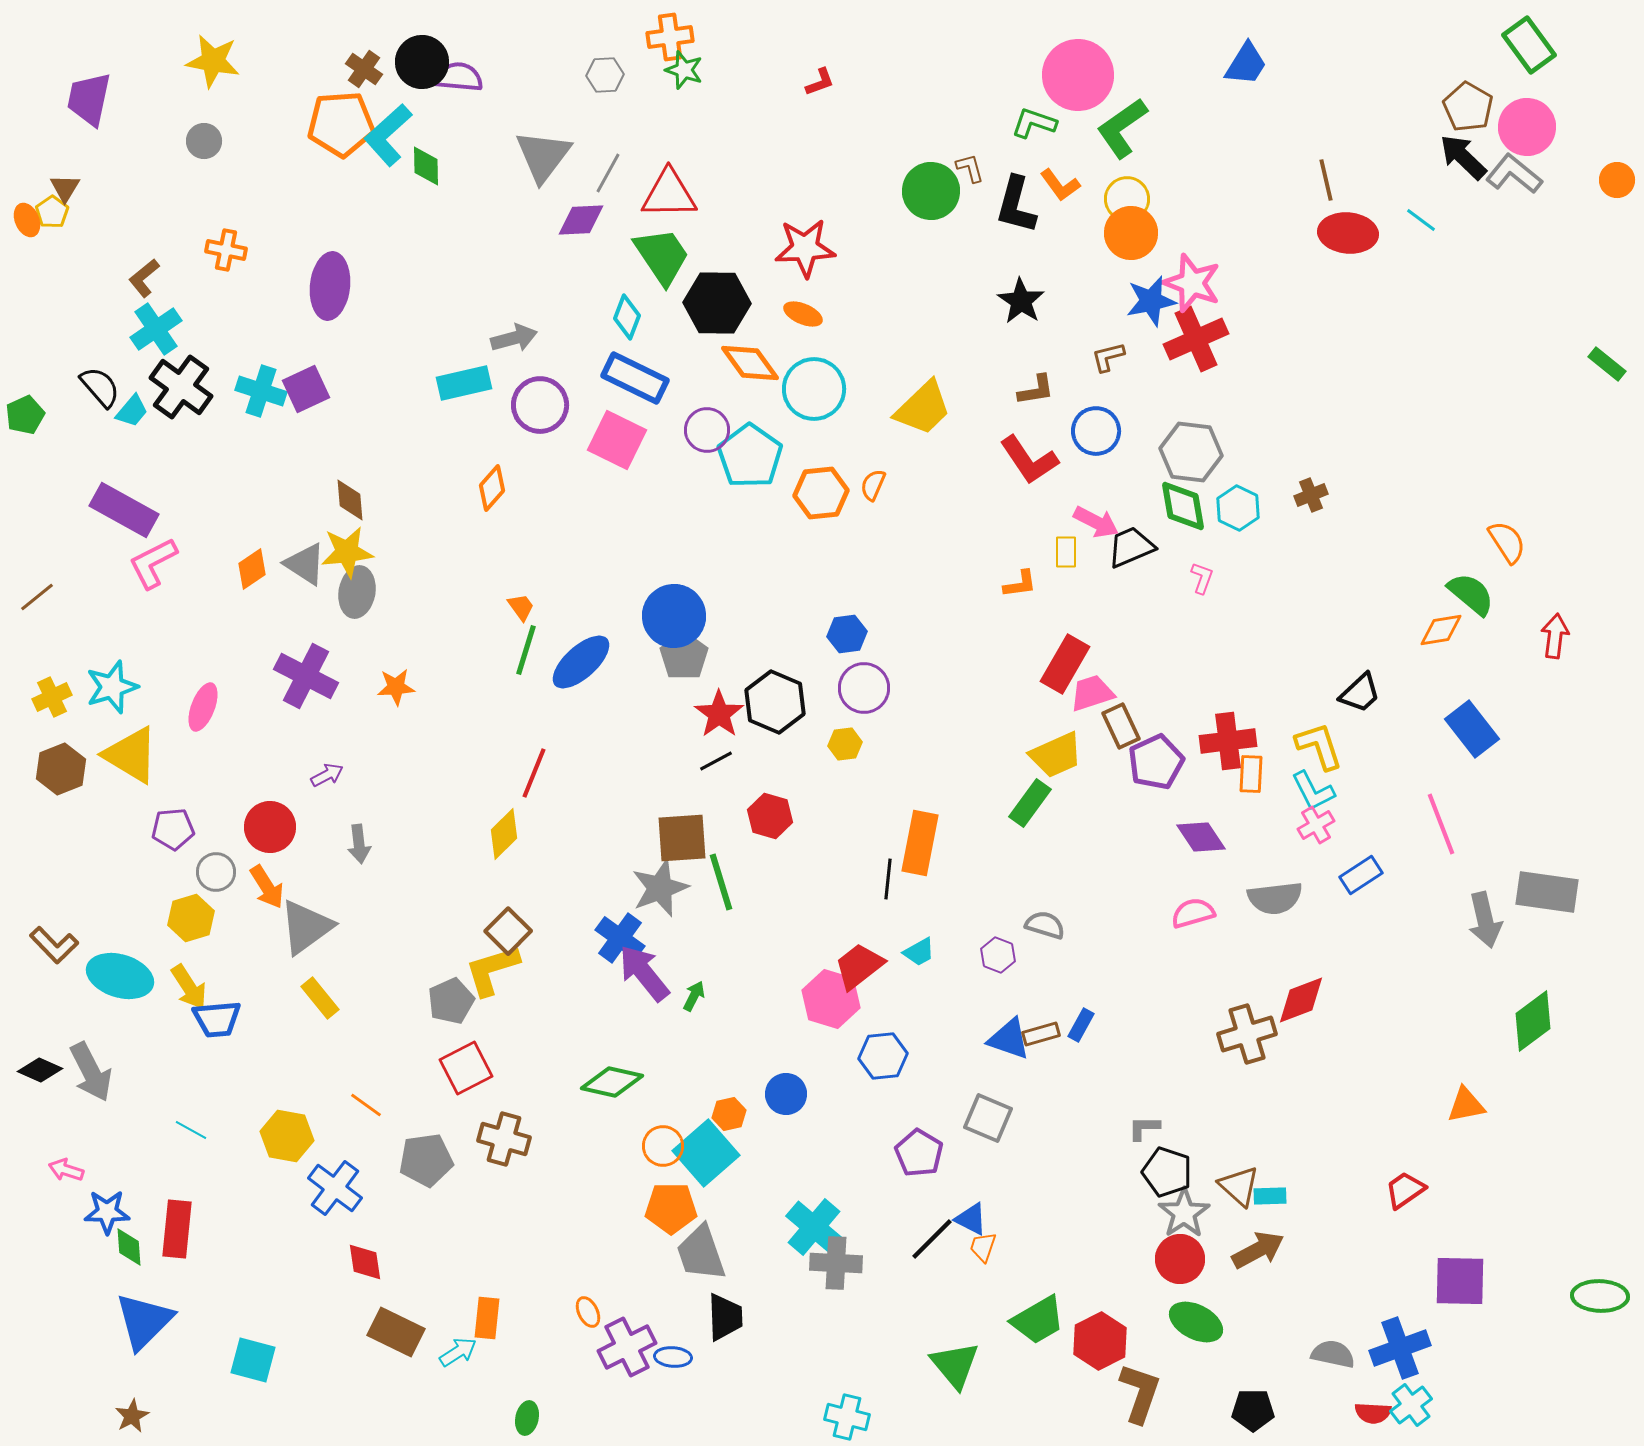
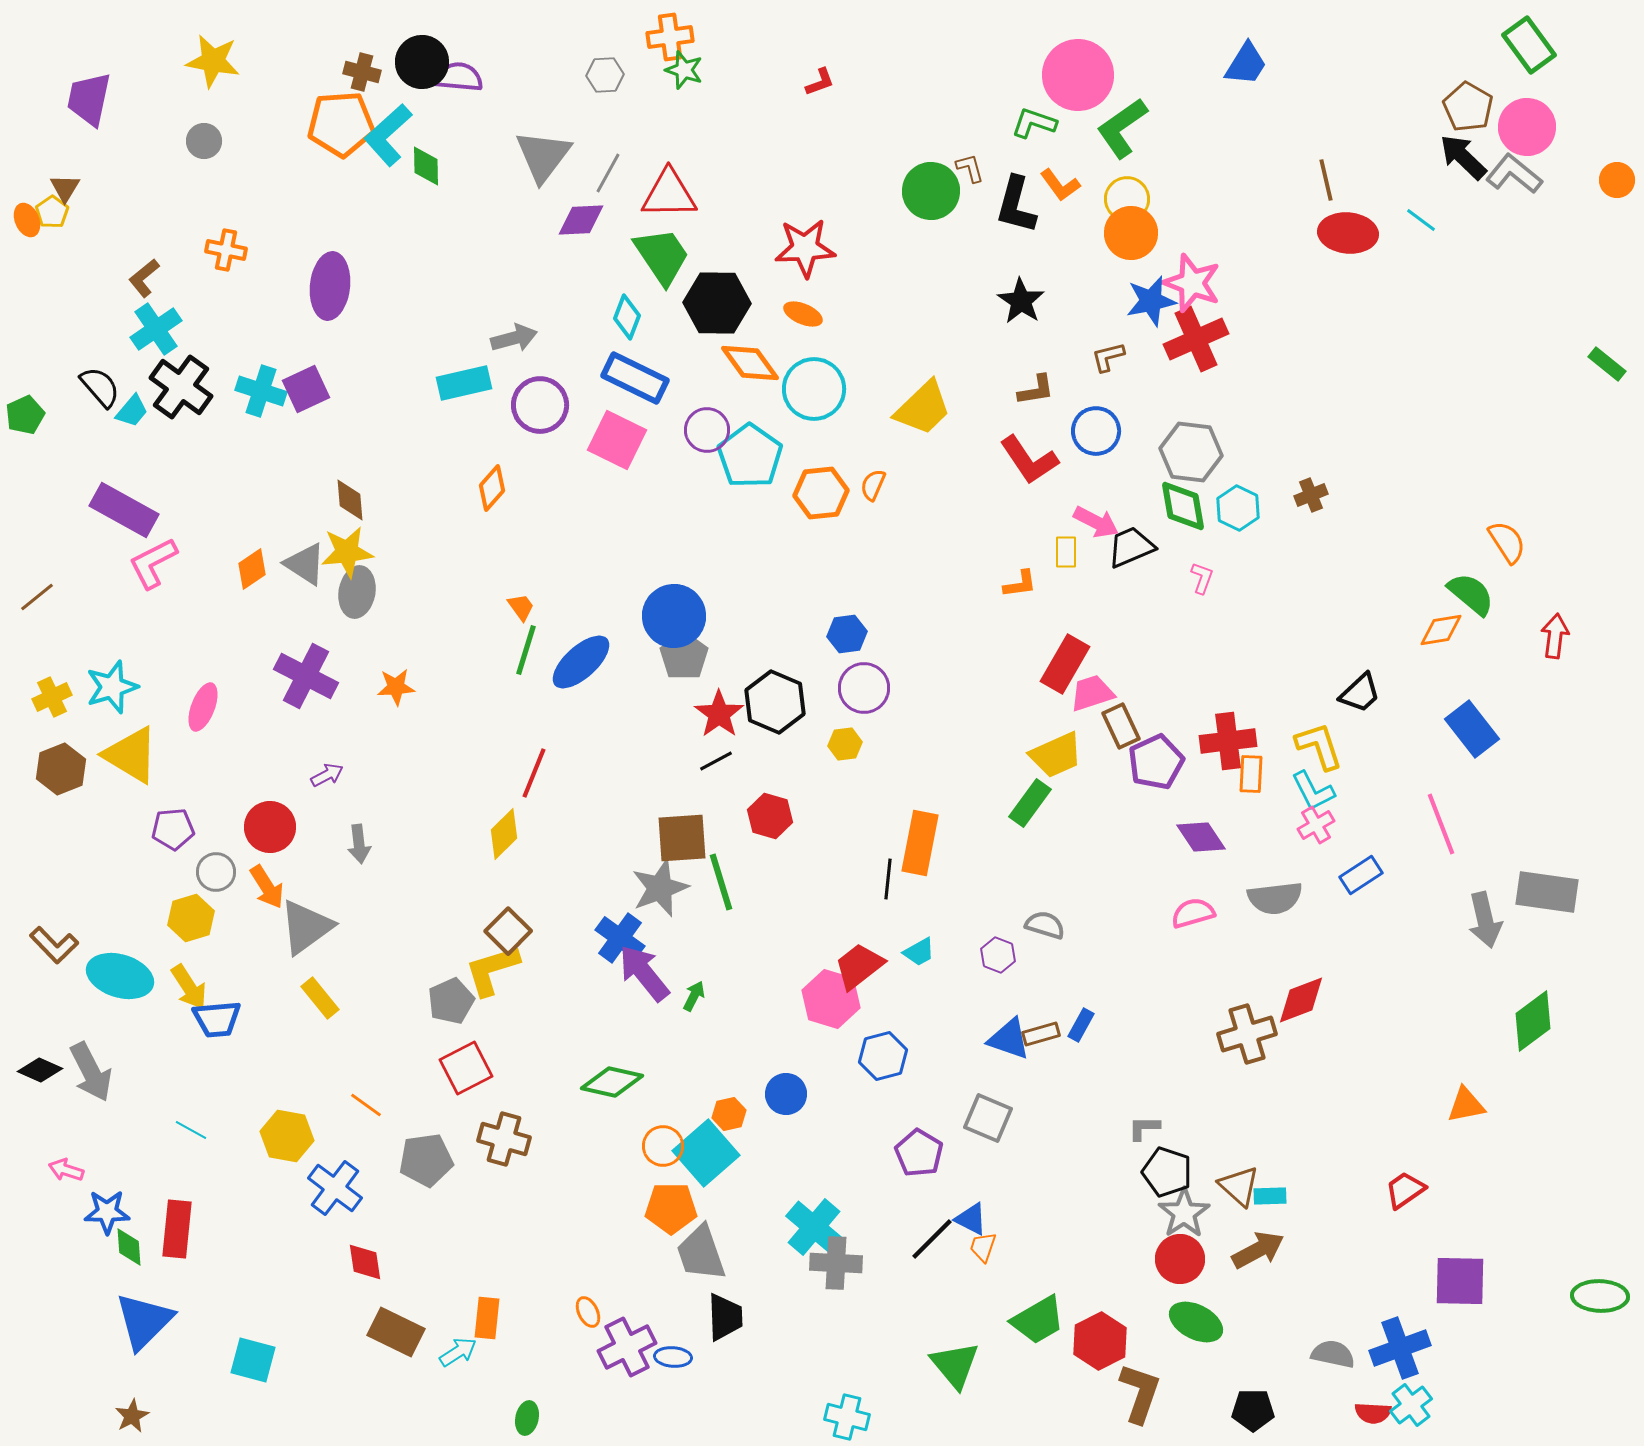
brown cross at (364, 69): moved 2 px left, 3 px down; rotated 21 degrees counterclockwise
blue hexagon at (883, 1056): rotated 9 degrees counterclockwise
